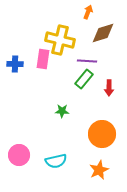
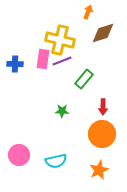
purple line: moved 25 px left; rotated 24 degrees counterclockwise
red arrow: moved 6 px left, 19 px down
